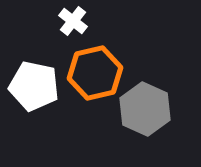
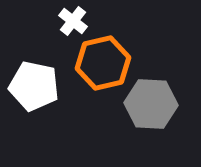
orange hexagon: moved 8 px right, 10 px up
gray hexagon: moved 6 px right, 5 px up; rotated 21 degrees counterclockwise
